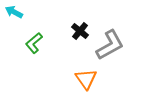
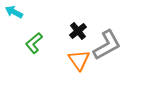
black cross: moved 2 px left; rotated 12 degrees clockwise
gray L-shape: moved 3 px left
orange triangle: moved 7 px left, 19 px up
